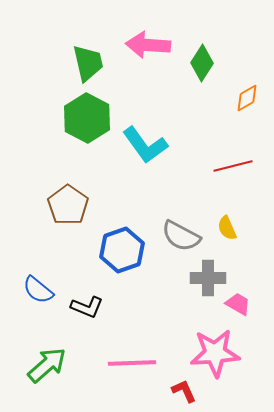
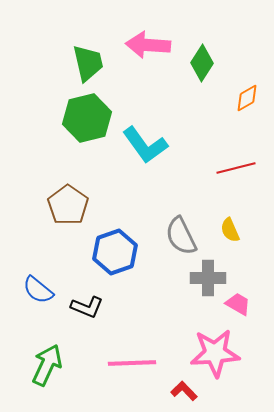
green hexagon: rotated 18 degrees clockwise
red line: moved 3 px right, 2 px down
yellow semicircle: moved 3 px right, 2 px down
gray semicircle: rotated 36 degrees clockwise
blue hexagon: moved 7 px left, 2 px down
green arrow: rotated 24 degrees counterclockwise
red L-shape: rotated 20 degrees counterclockwise
